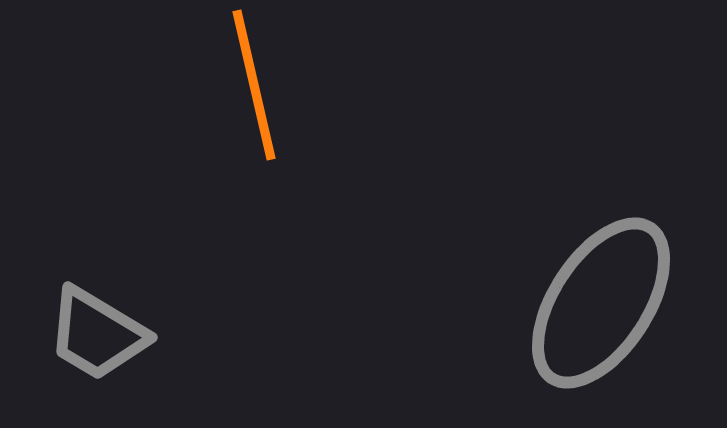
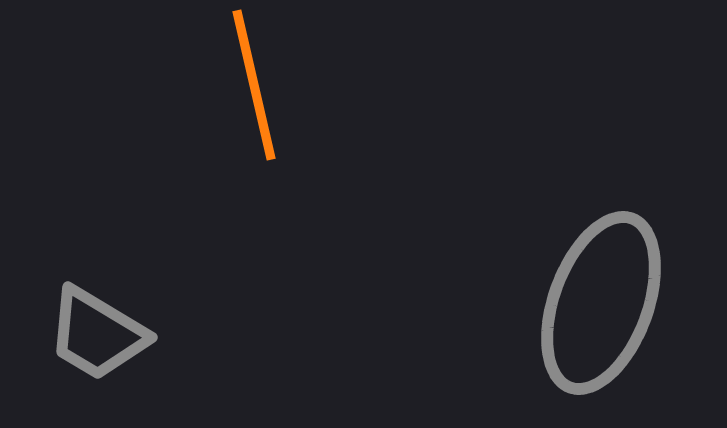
gray ellipse: rotated 13 degrees counterclockwise
